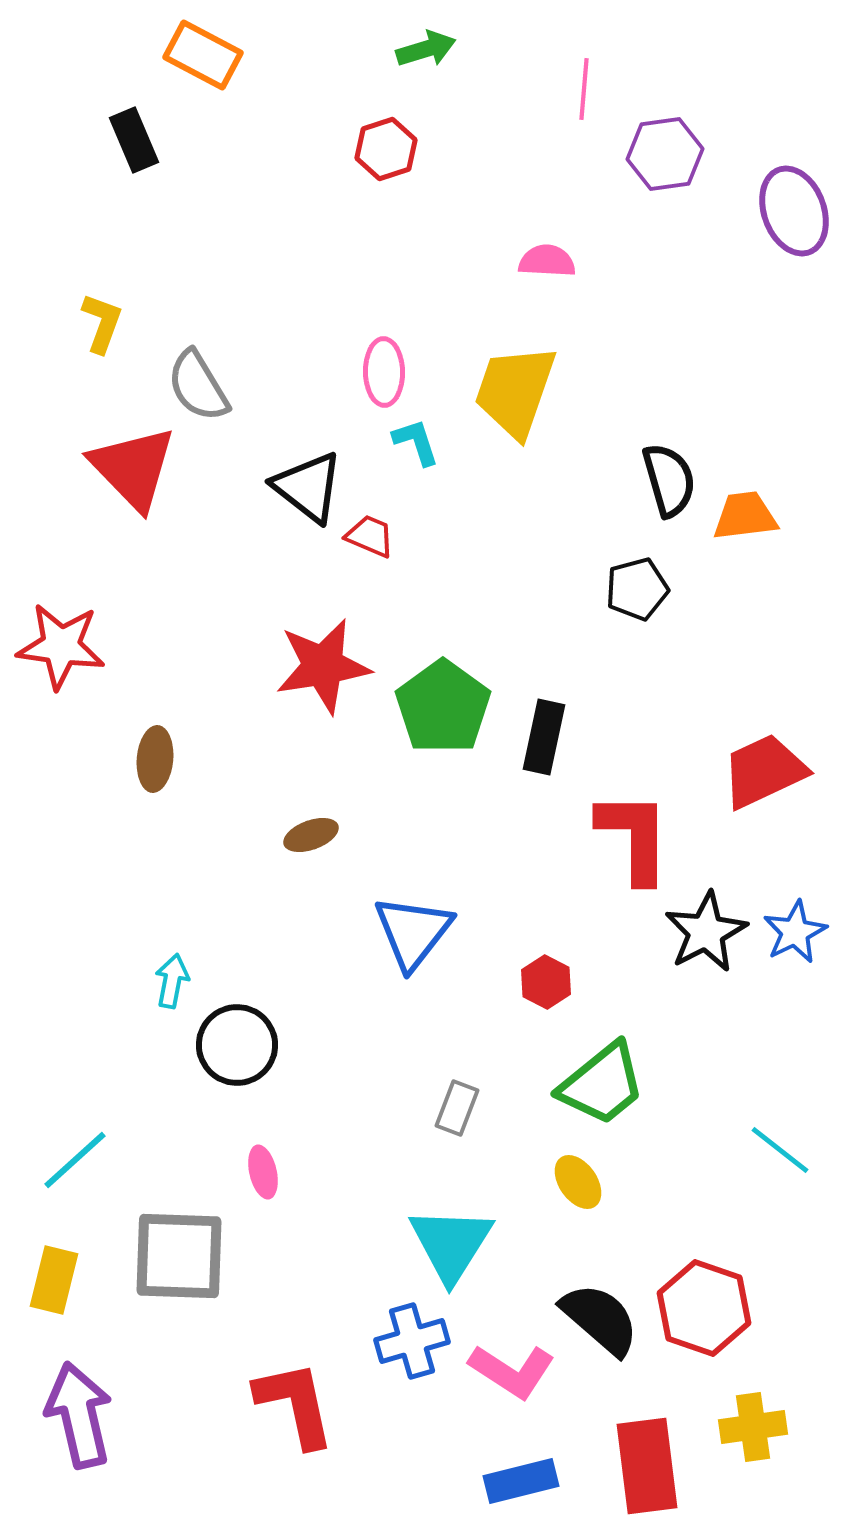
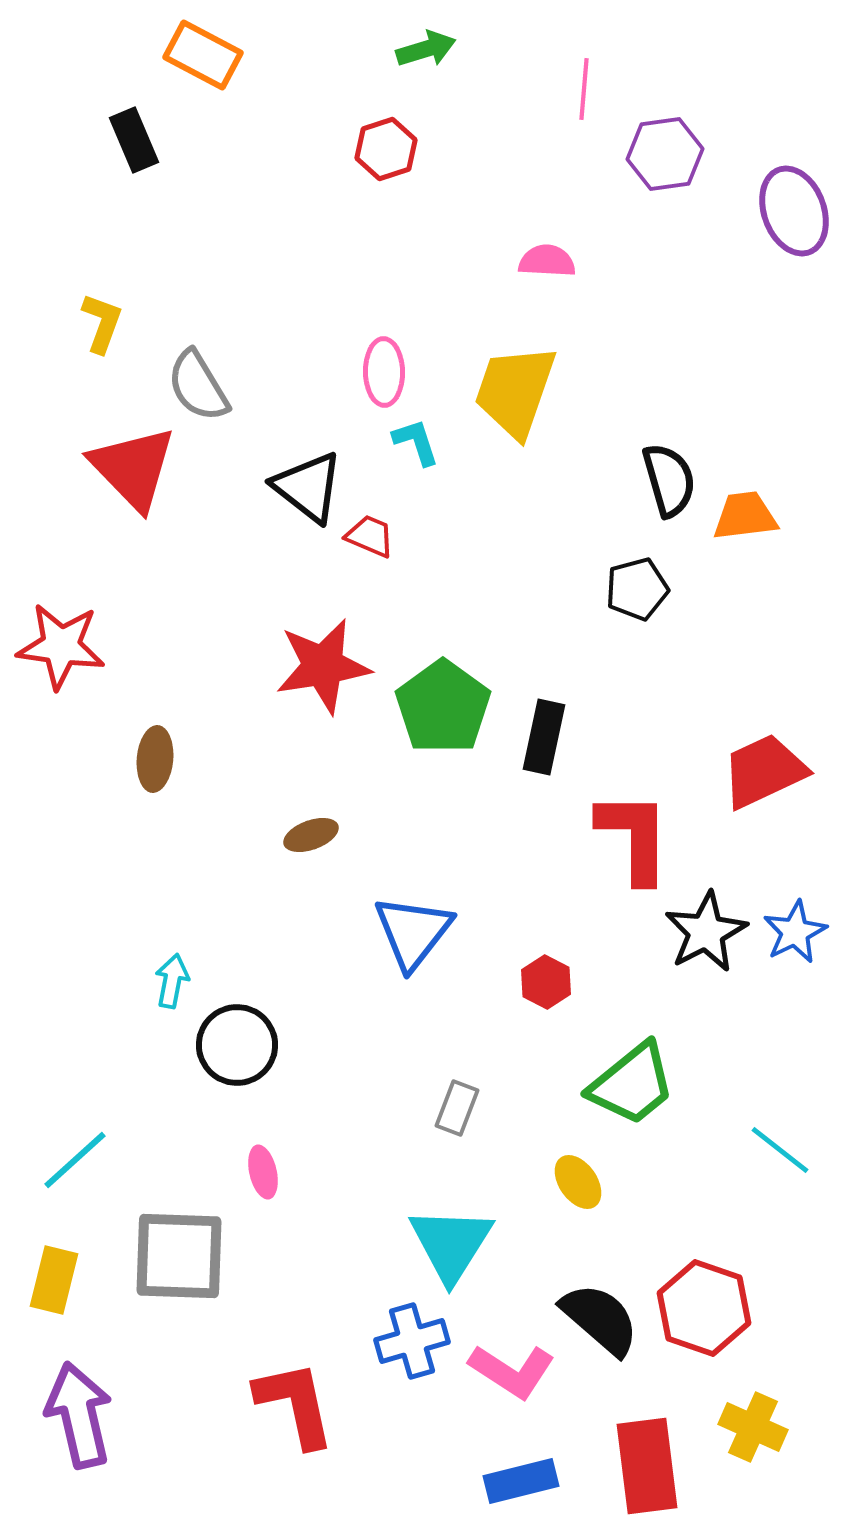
green trapezoid at (602, 1084): moved 30 px right
yellow cross at (753, 1427): rotated 32 degrees clockwise
